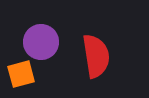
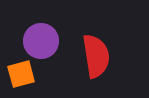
purple circle: moved 1 px up
